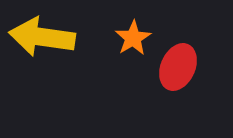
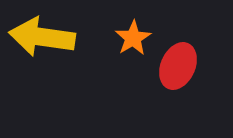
red ellipse: moved 1 px up
